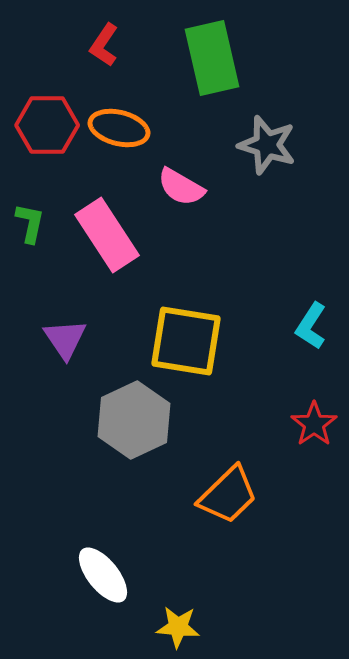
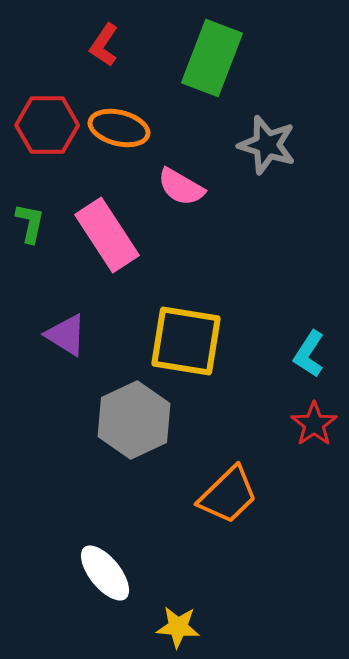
green rectangle: rotated 34 degrees clockwise
cyan L-shape: moved 2 px left, 28 px down
purple triangle: moved 1 px right, 4 px up; rotated 24 degrees counterclockwise
white ellipse: moved 2 px right, 2 px up
